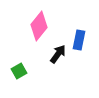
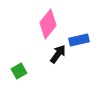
pink diamond: moved 9 px right, 2 px up
blue rectangle: rotated 66 degrees clockwise
